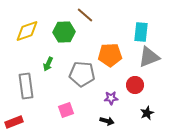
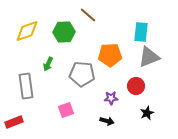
brown line: moved 3 px right
red circle: moved 1 px right, 1 px down
